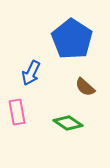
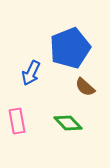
blue pentagon: moved 2 px left, 9 px down; rotated 18 degrees clockwise
pink rectangle: moved 9 px down
green diamond: rotated 12 degrees clockwise
